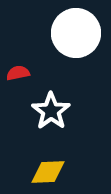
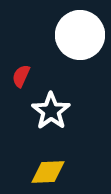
white circle: moved 4 px right, 2 px down
red semicircle: moved 3 px right, 3 px down; rotated 55 degrees counterclockwise
